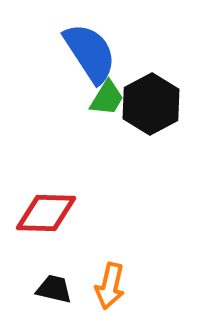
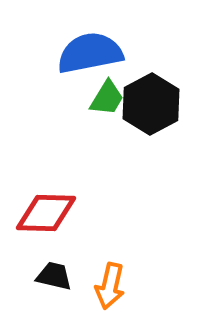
blue semicircle: rotated 68 degrees counterclockwise
black trapezoid: moved 13 px up
